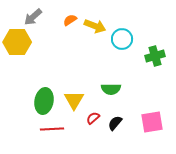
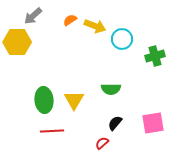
gray arrow: moved 1 px up
green ellipse: moved 1 px up; rotated 15 degrees counterclockwise
red semicircle: moved 9 px right, 25 px down
pink square: moved 1 px right, 1 px down
red line: moved 2 px down
